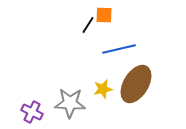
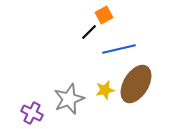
orange square: rotated 30 degrees counterclockwise
black line: moved 1 px right, 7 px down; rotated 12 degrees clockwise
yellow star: moved 2 px right, 1 px down
gray star: moved 1 px left, 4 px up; rotated 24 degrees counterclockwise
purple cross: moved 1 px down
